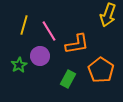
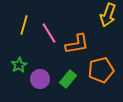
pink line: moved 2 px down
purple circle: moved 23 px down
orange pentagon: rotated 25 degrees clockwise
green rectangle: rotated 12 degrees clockwise
